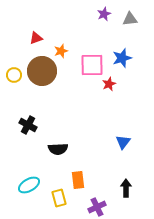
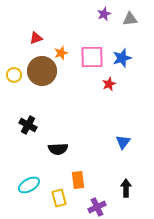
orange star: moved 2 px down
pink square: moved 8 px up
